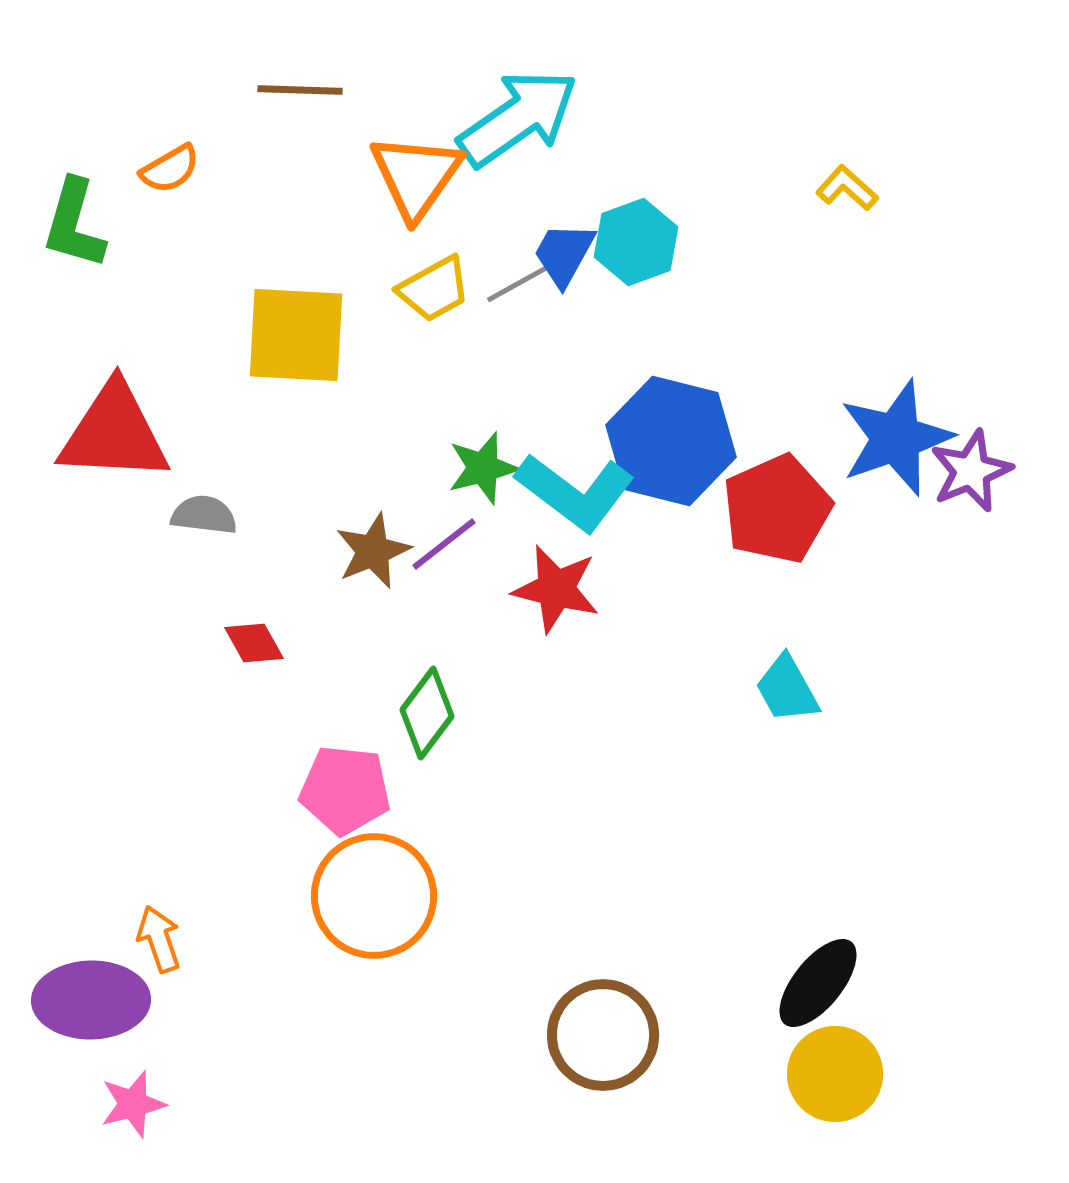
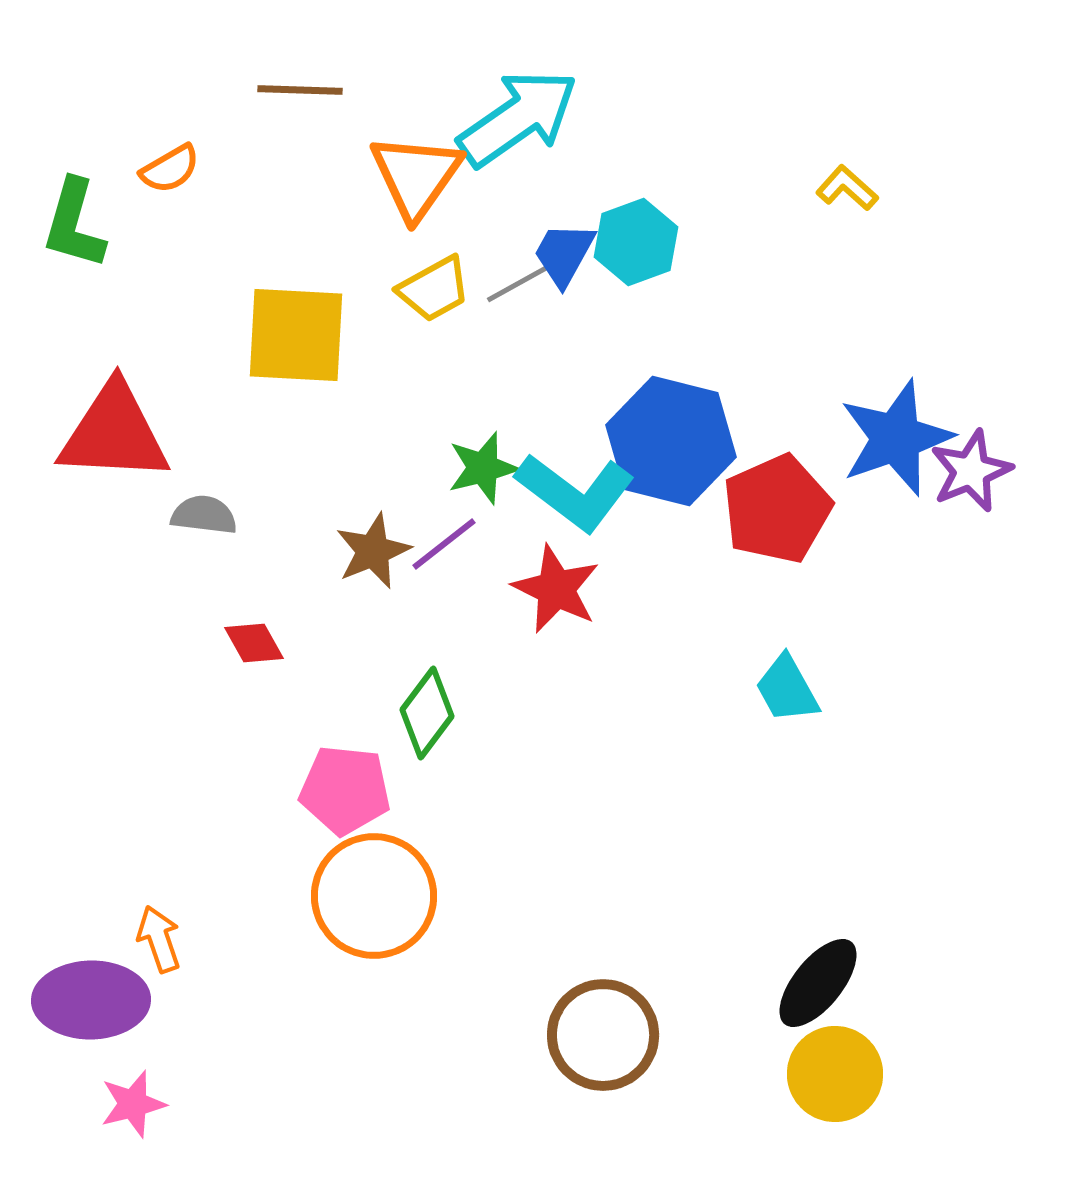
red star: rotated 12 degrees clockwise
